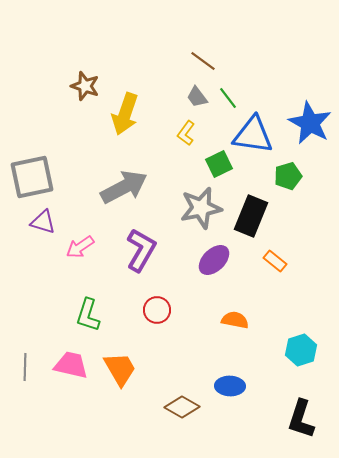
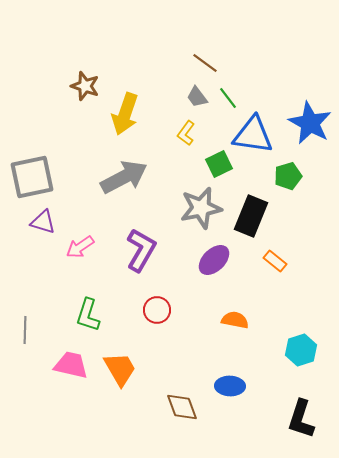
brown line: moved 2 px right, 2 px down
gray arrow: moved 10 px up
gray line: moved 37 px up
brown diamond: rotated 40 degrees clockwise
